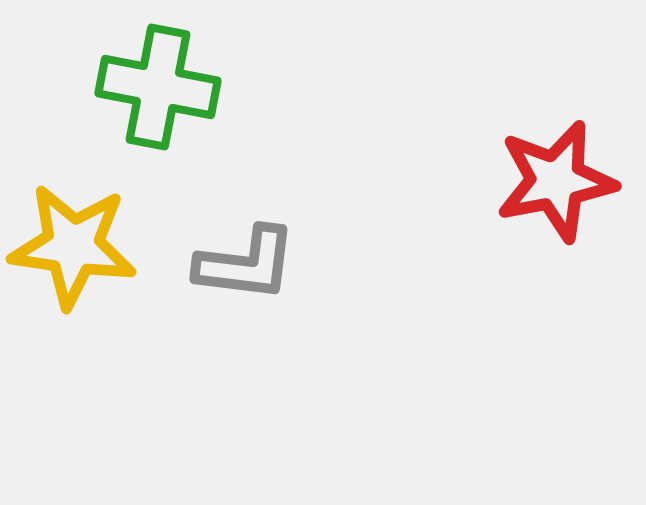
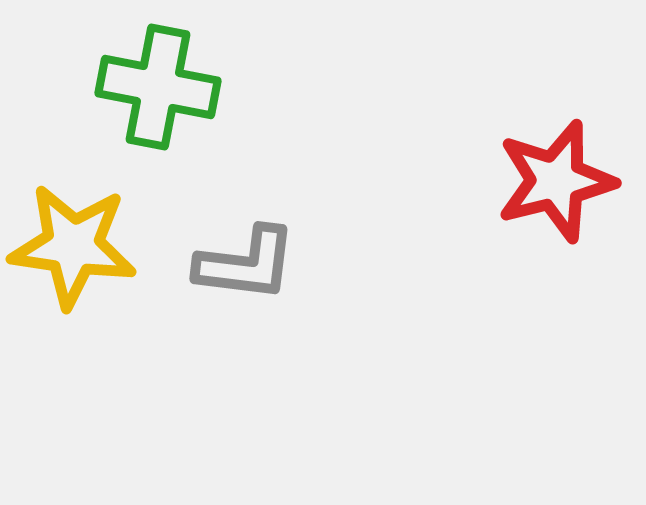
red star: rotated 3 degrees counterclockwise
